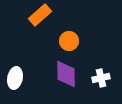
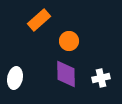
orange rectangle: moved 1 px left, 5 px down
